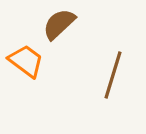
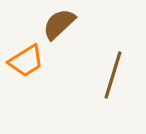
orange trapezoid: rotated 111 degrees clockwise
